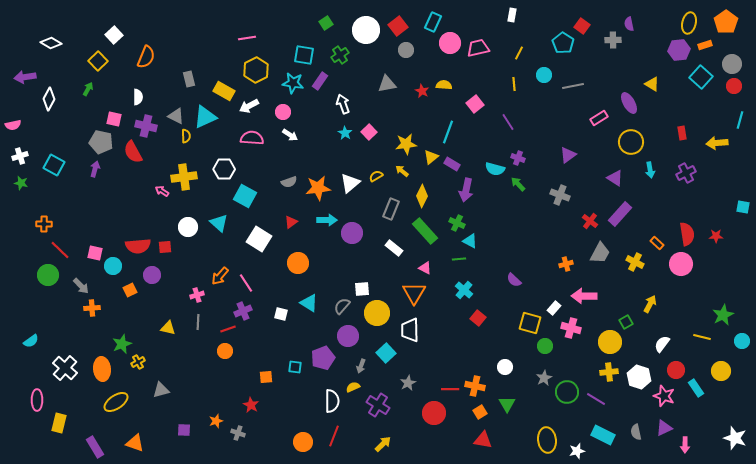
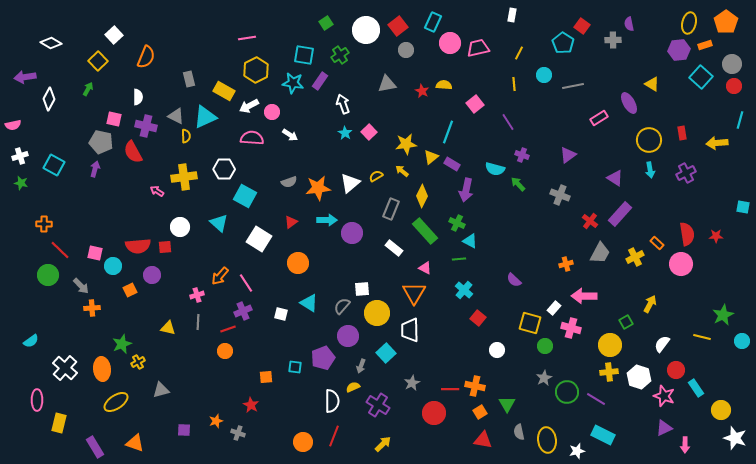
pink circle at (283, 112): moved 11 px left
yellow circle at (631, 142): moved 18 px right, 2 px up
purple cross at (518, 158): moved 4 px right, 3 px up
pink arrow at (162, 191): moved 5 px left
white circle at (188, 227): moved 8 px left
yellow cross at (635, 262): moved 5 px up; rotated 36 degrees clockwise
yellow circle at (610, 342): moved 3 px down
white circle at (505, 367): moved 8 px left, 17 px up
yellow circle at (721, 371): moved 39 px down
gray star at (408, 383): moved 4 px right
gray semicircle at (636, 432): moved 117 px left
